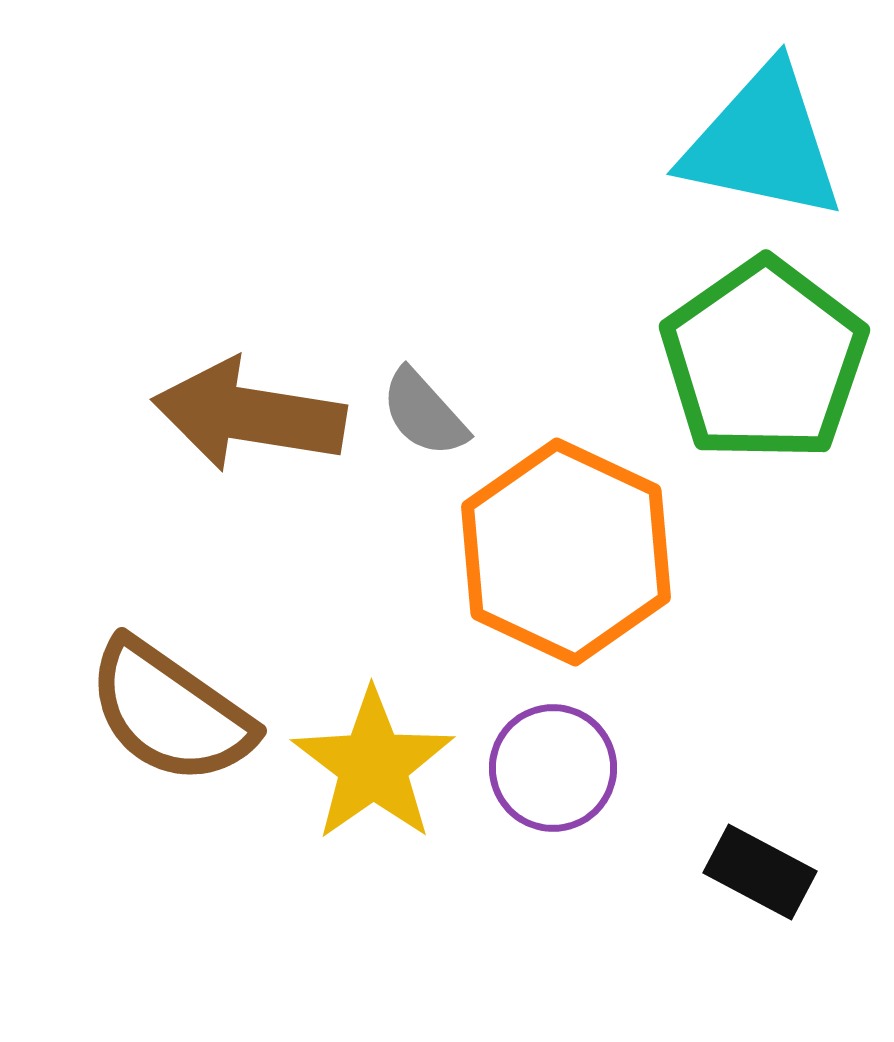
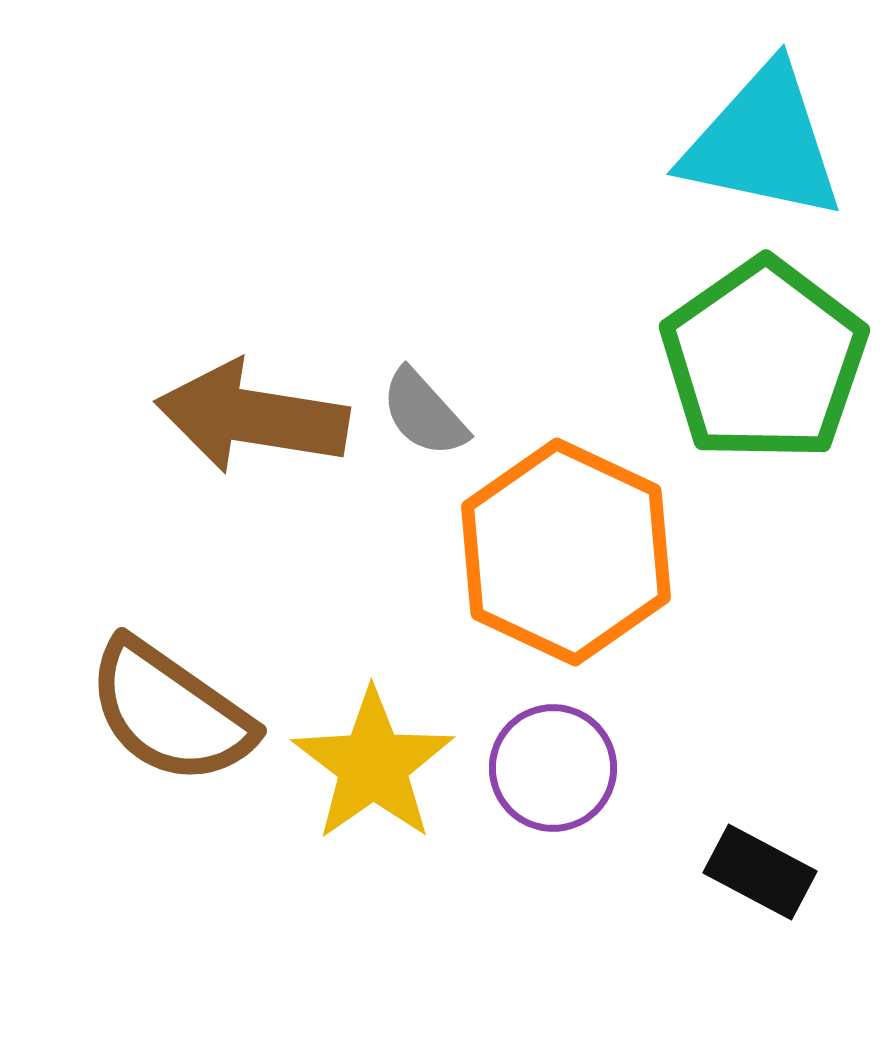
brown arrow: moved 3 px right, 2 px down
